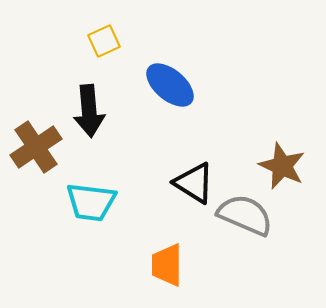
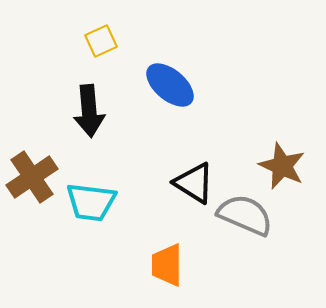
yellow square: moved 3 px left
brown cross: moved 4 px left, 30 px down
